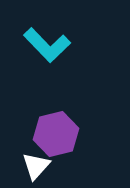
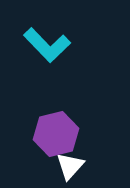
white triangle: moved 34 px right
